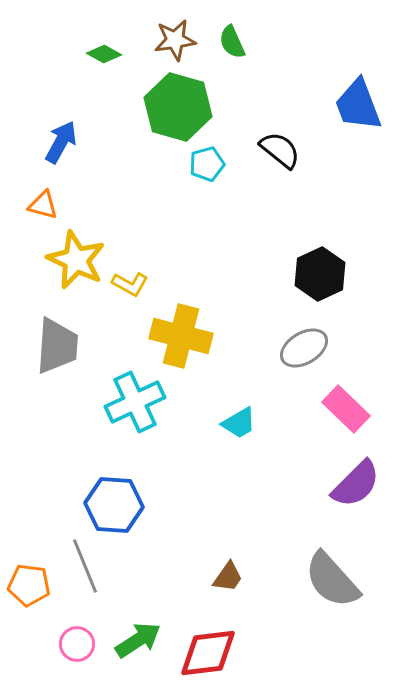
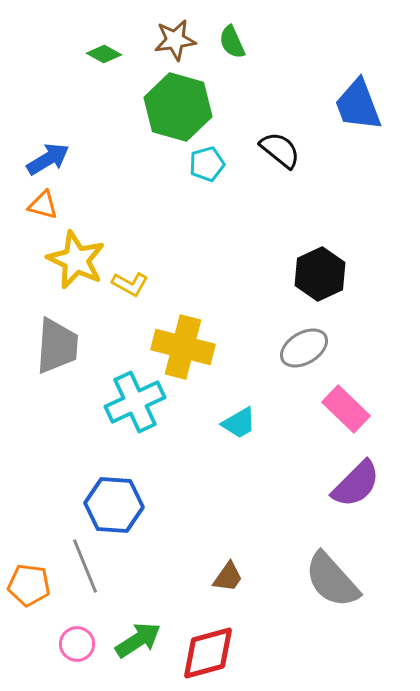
blue arrow: moved 13 px left, 17 px down; rotated 30 degrees clockwise
yellow cross: moved 2 px right, 11 px down
red diamond: rotated 8 degrees counterclockwise
